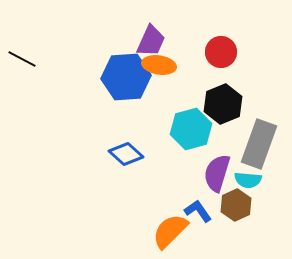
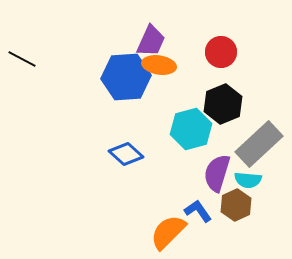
gray rectangle: rotated 27 degrees clockwise
orange semicircle: moved 2 px left, 1 px down
